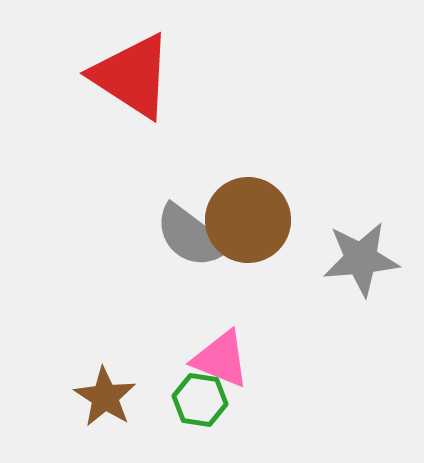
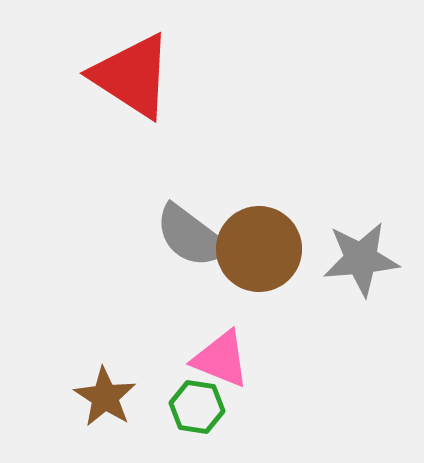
brown circle: moved 11 px right, 29 px down
green hexagon: moved 3 px left, 7 px down
